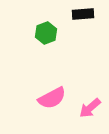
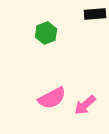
black rectangle: moved 12 px right
pink arrow: moved 5 px left, 3 px up
